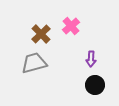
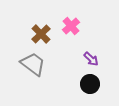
purple arrow: rotated 49 degrees counterclockwise
gray trapezoid: moved 1 px left, 1 px down; rotated 52 degrees clockwise
black circle: moved 5 px left, 1 px up
